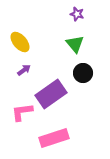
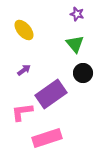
yellow ellipse: moved 4 px right, 12 px up
pink rectangle: moved 7 px left
